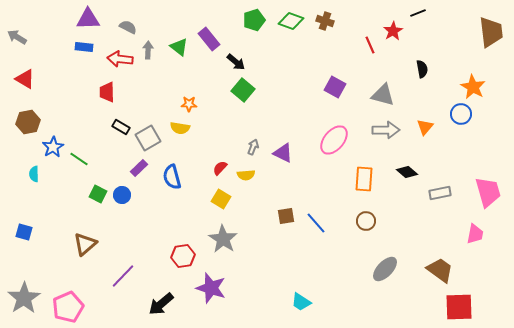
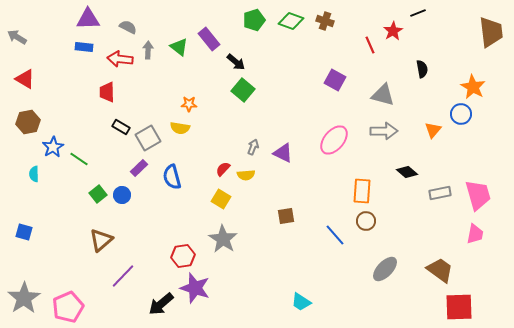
purple square at (335, 87): moved 7 px up
orange triangle at (425, 127): moved 8 px right, 3 px down
gray arrow at (386, 130): moved 2 px left, 1 px down
red semicircle at (220, 168): moved 3 px right, 1 px down
orange rectangle at (364, 179): moved 2 px left, 12 px down
pink trapezoid at (488, 192): moved 10 px left, 3 px down
green square at (98, 194): rotated 24 degrees clockwise
blue line at (316, 223): moved 19 px right, 12 px down
brown triangle at (85, 244): moved 16 px right, 4 px up
purple star at (211, 288): moved 16 px left
